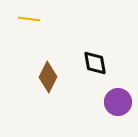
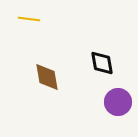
black diamond: moved 7 px right
brown diamond: moved 1 px left; rotated 36 degrees counterclockwise
